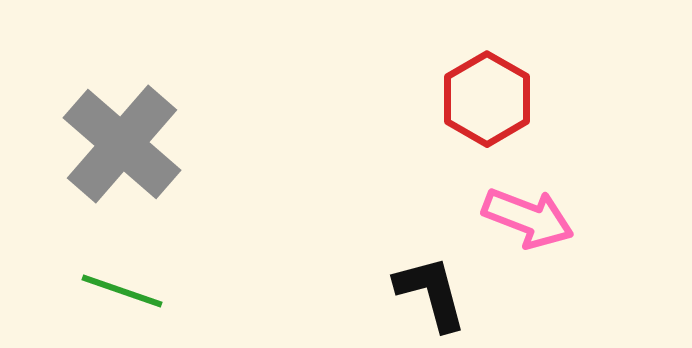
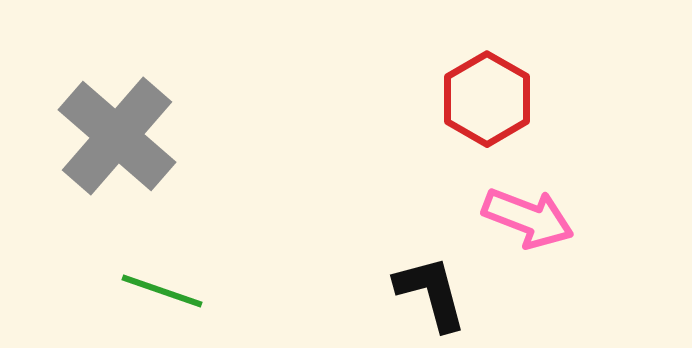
gray cross: moved 5 px left, 8 px up
green line: moved 40 px right
